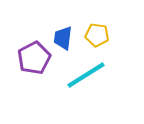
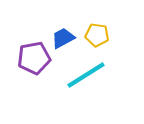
blue trapezoid: rotated 55 degrees clockwise
purple pentagon: rotated 16 degrees clockwise
